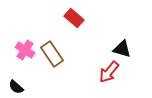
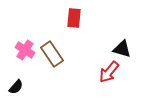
red rectangle: rotated 54 degrees clockwise
black semicircle: rotated 91 degrees counterclockwise
